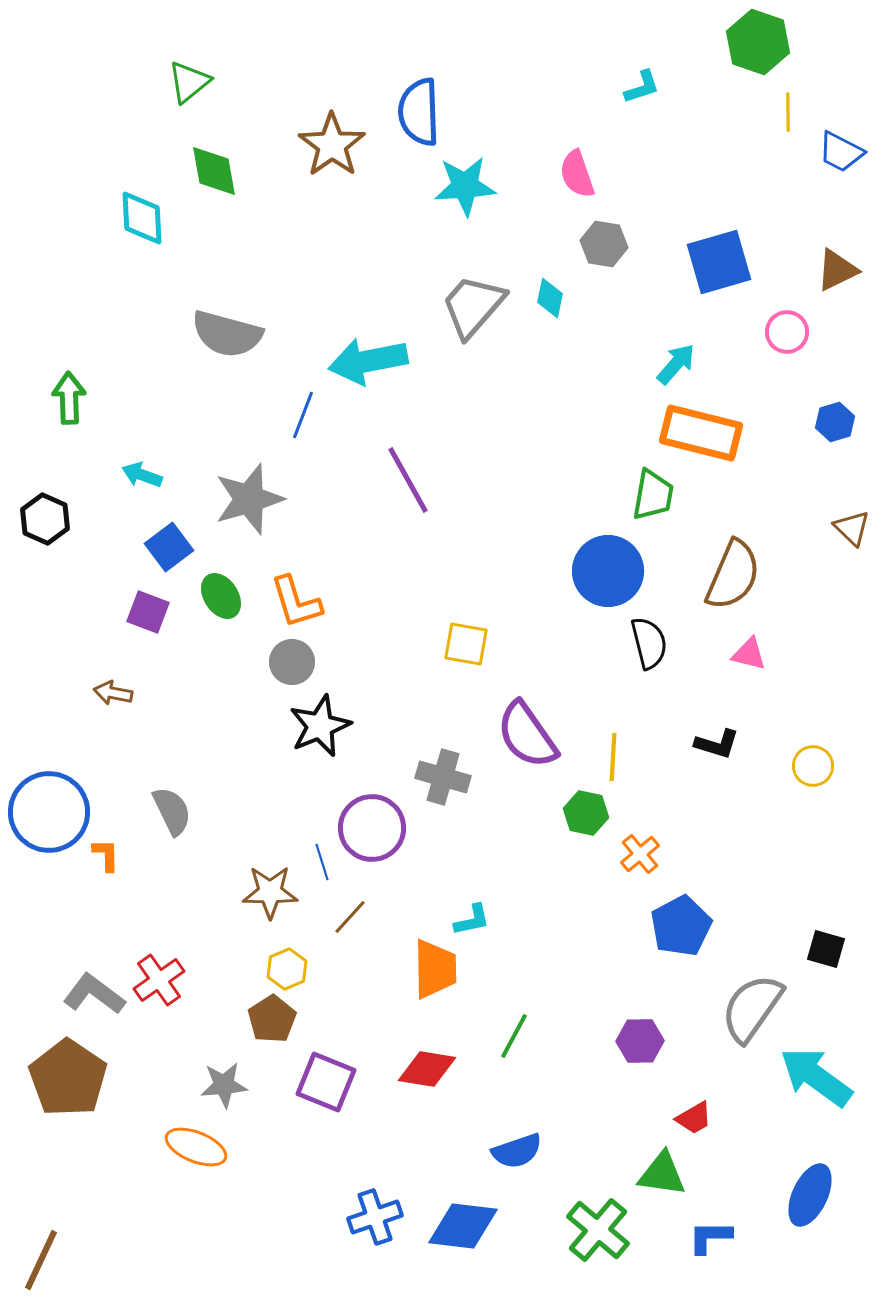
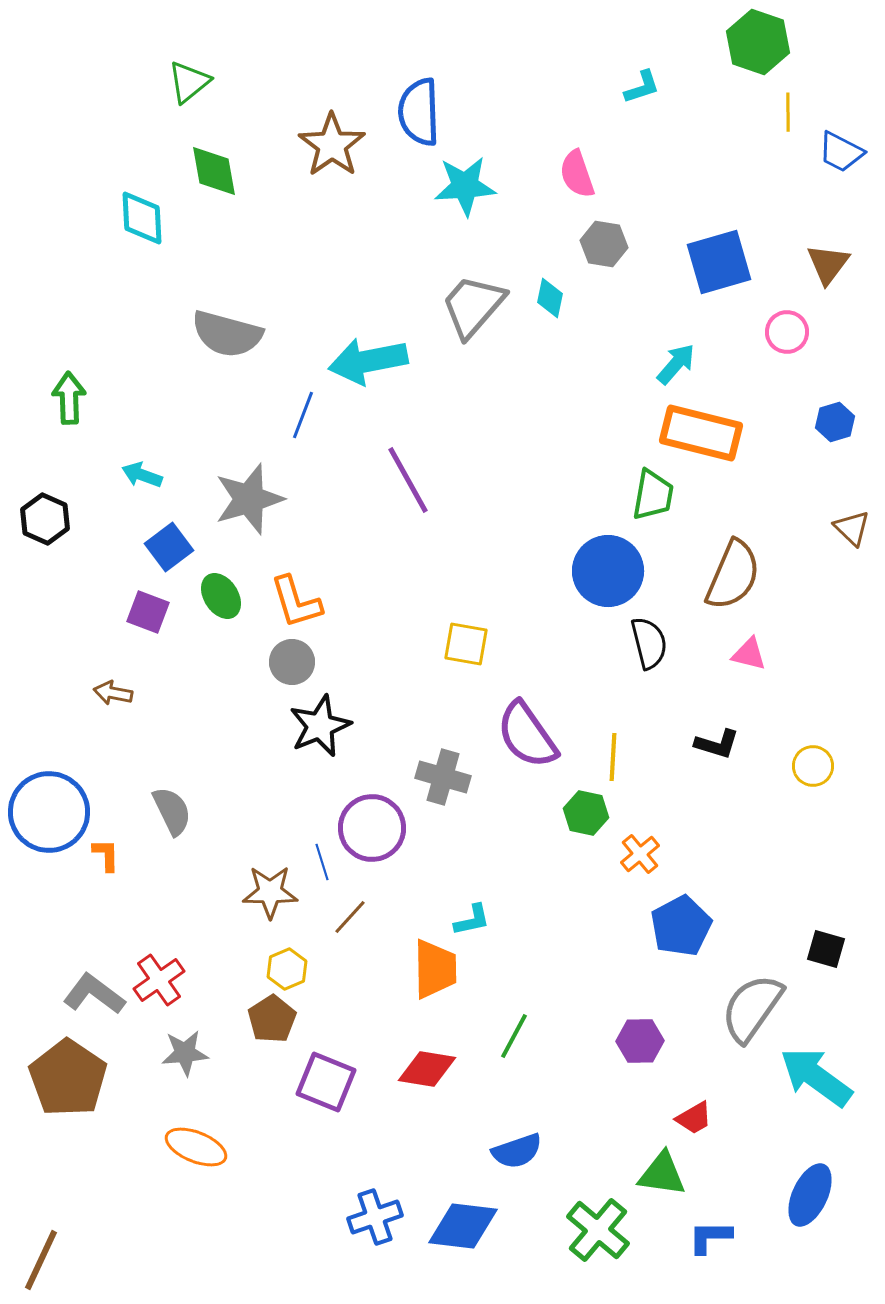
brown triangle at (837, 270): moved 9 px left, 6 px up; rotated 27 degrees counterclockwise
gray star at (224, 1085): moved 39 px left, 32 px up
